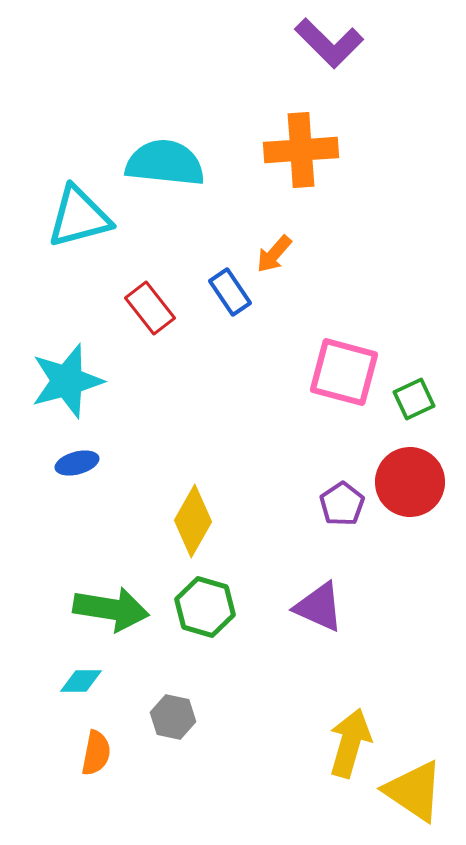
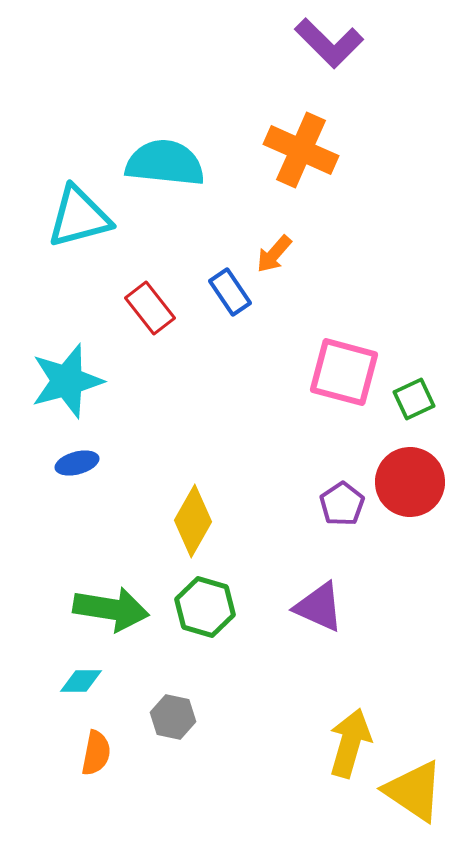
orange cross: rotated 28 degrees clockwise
